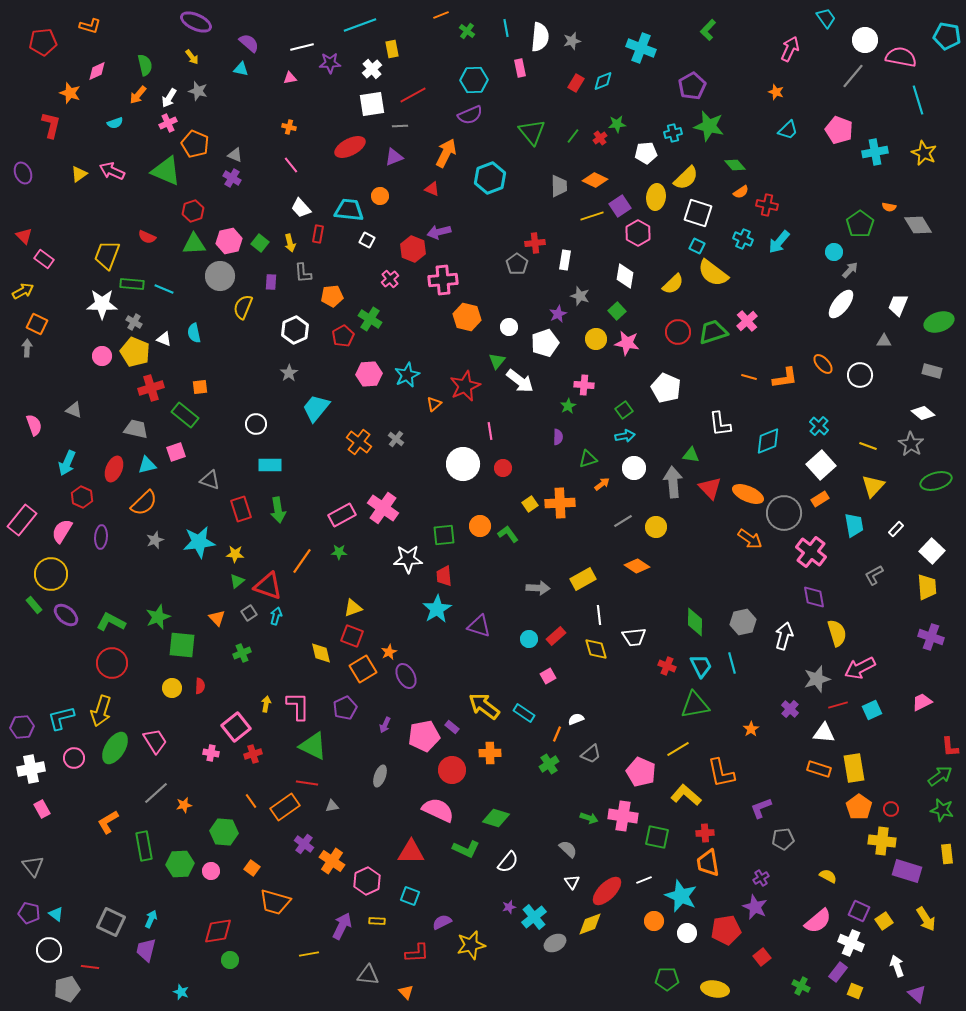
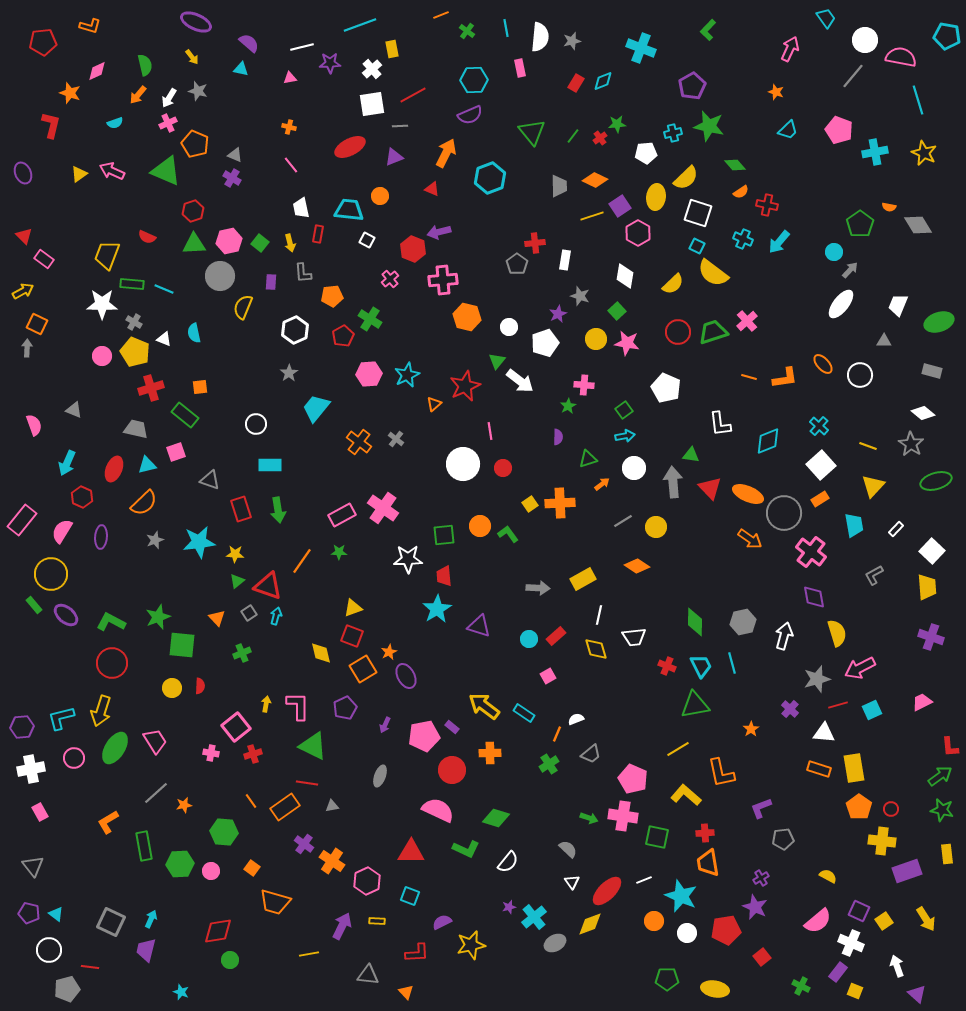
white trapezoid at (301, 208): rotated 30 degrees clockwise
white line at (599, 615): rotated 18 degrees clockwise
pink pentagon at (641, 772): moved 8 px left, 7 px down
pink rectangle at (42, 809): moved 2 px left, 3 px down
purple rectangle at (907, 871): rotated 36 degrees counterclockwise
